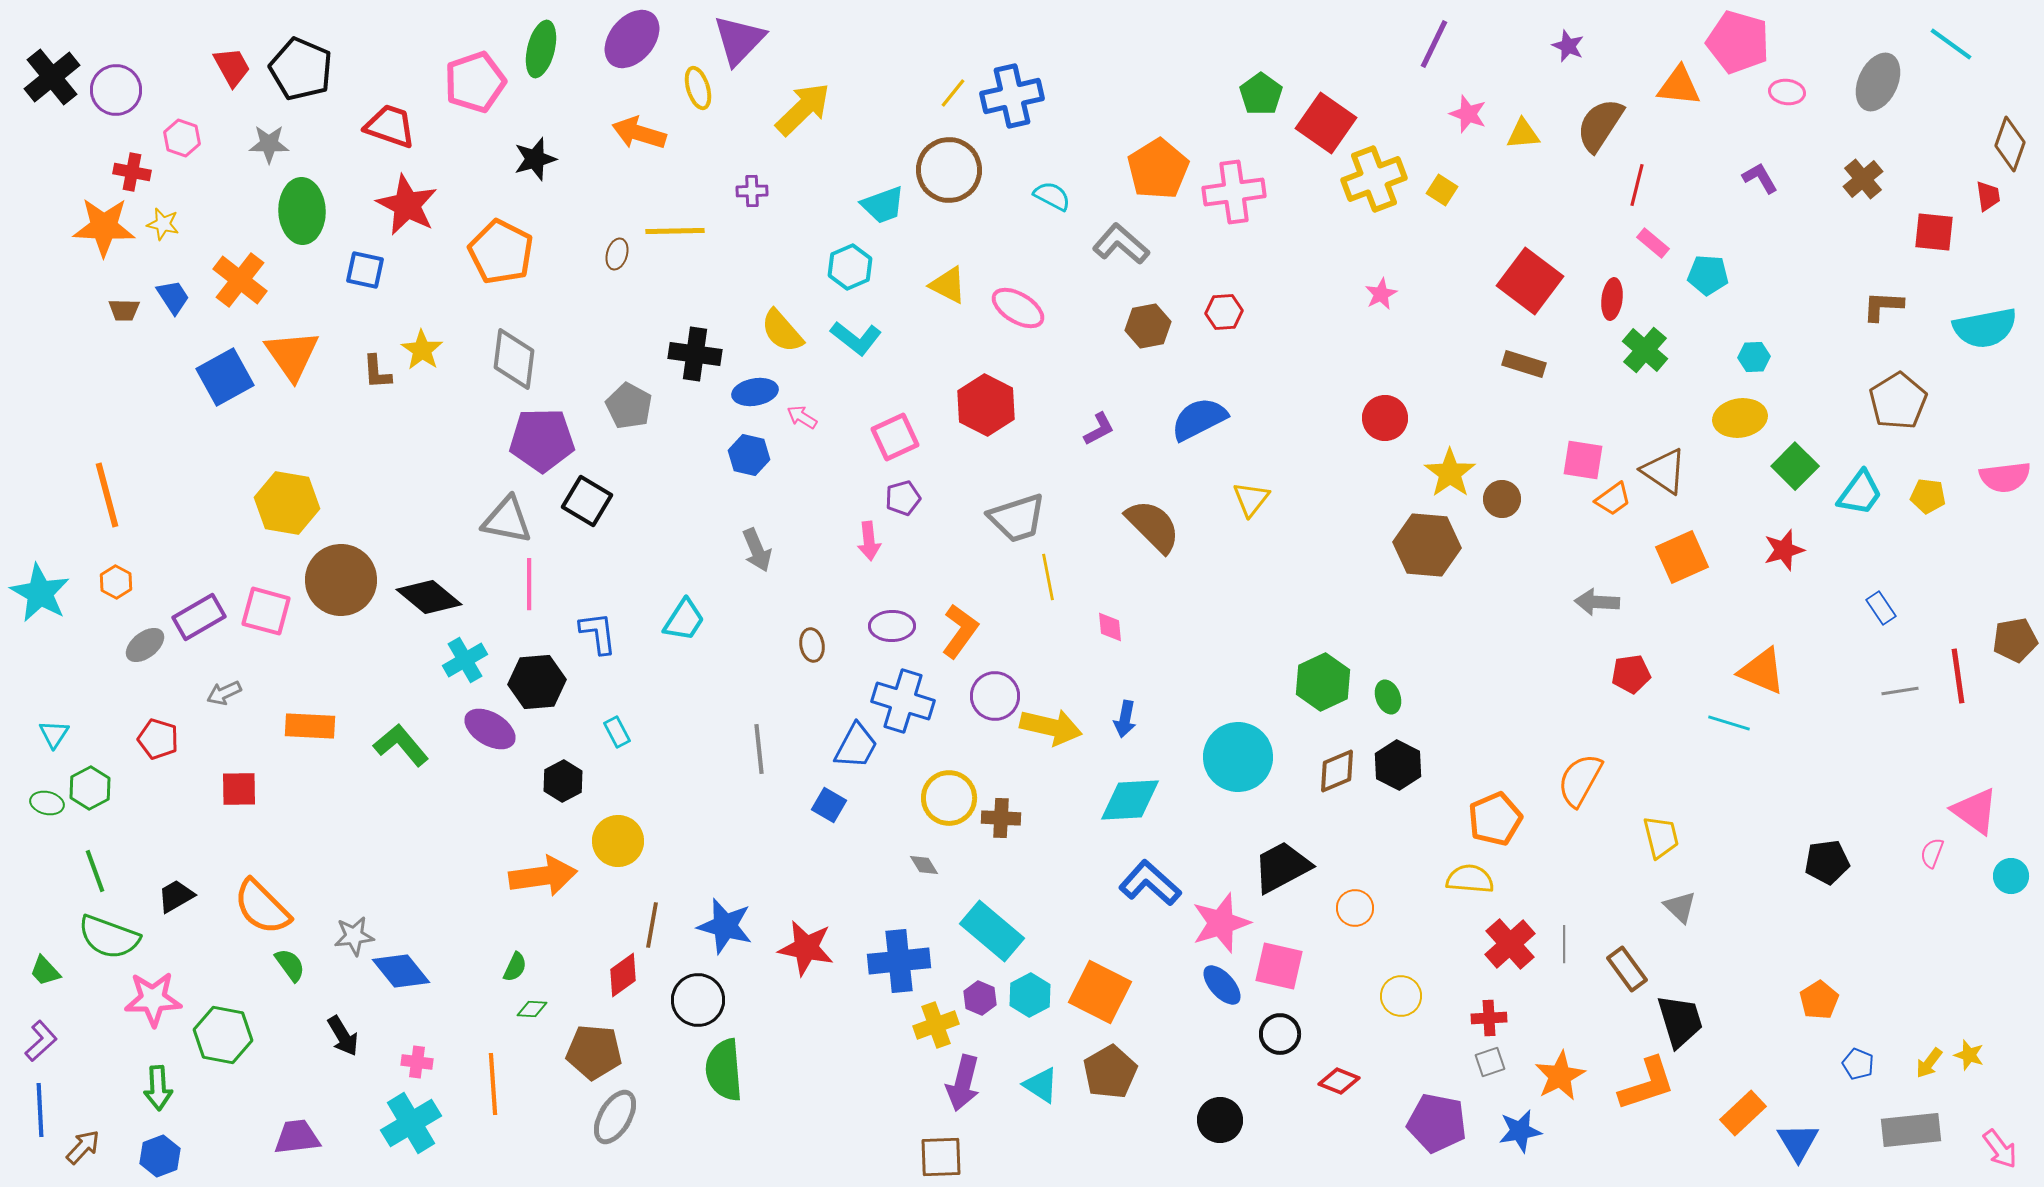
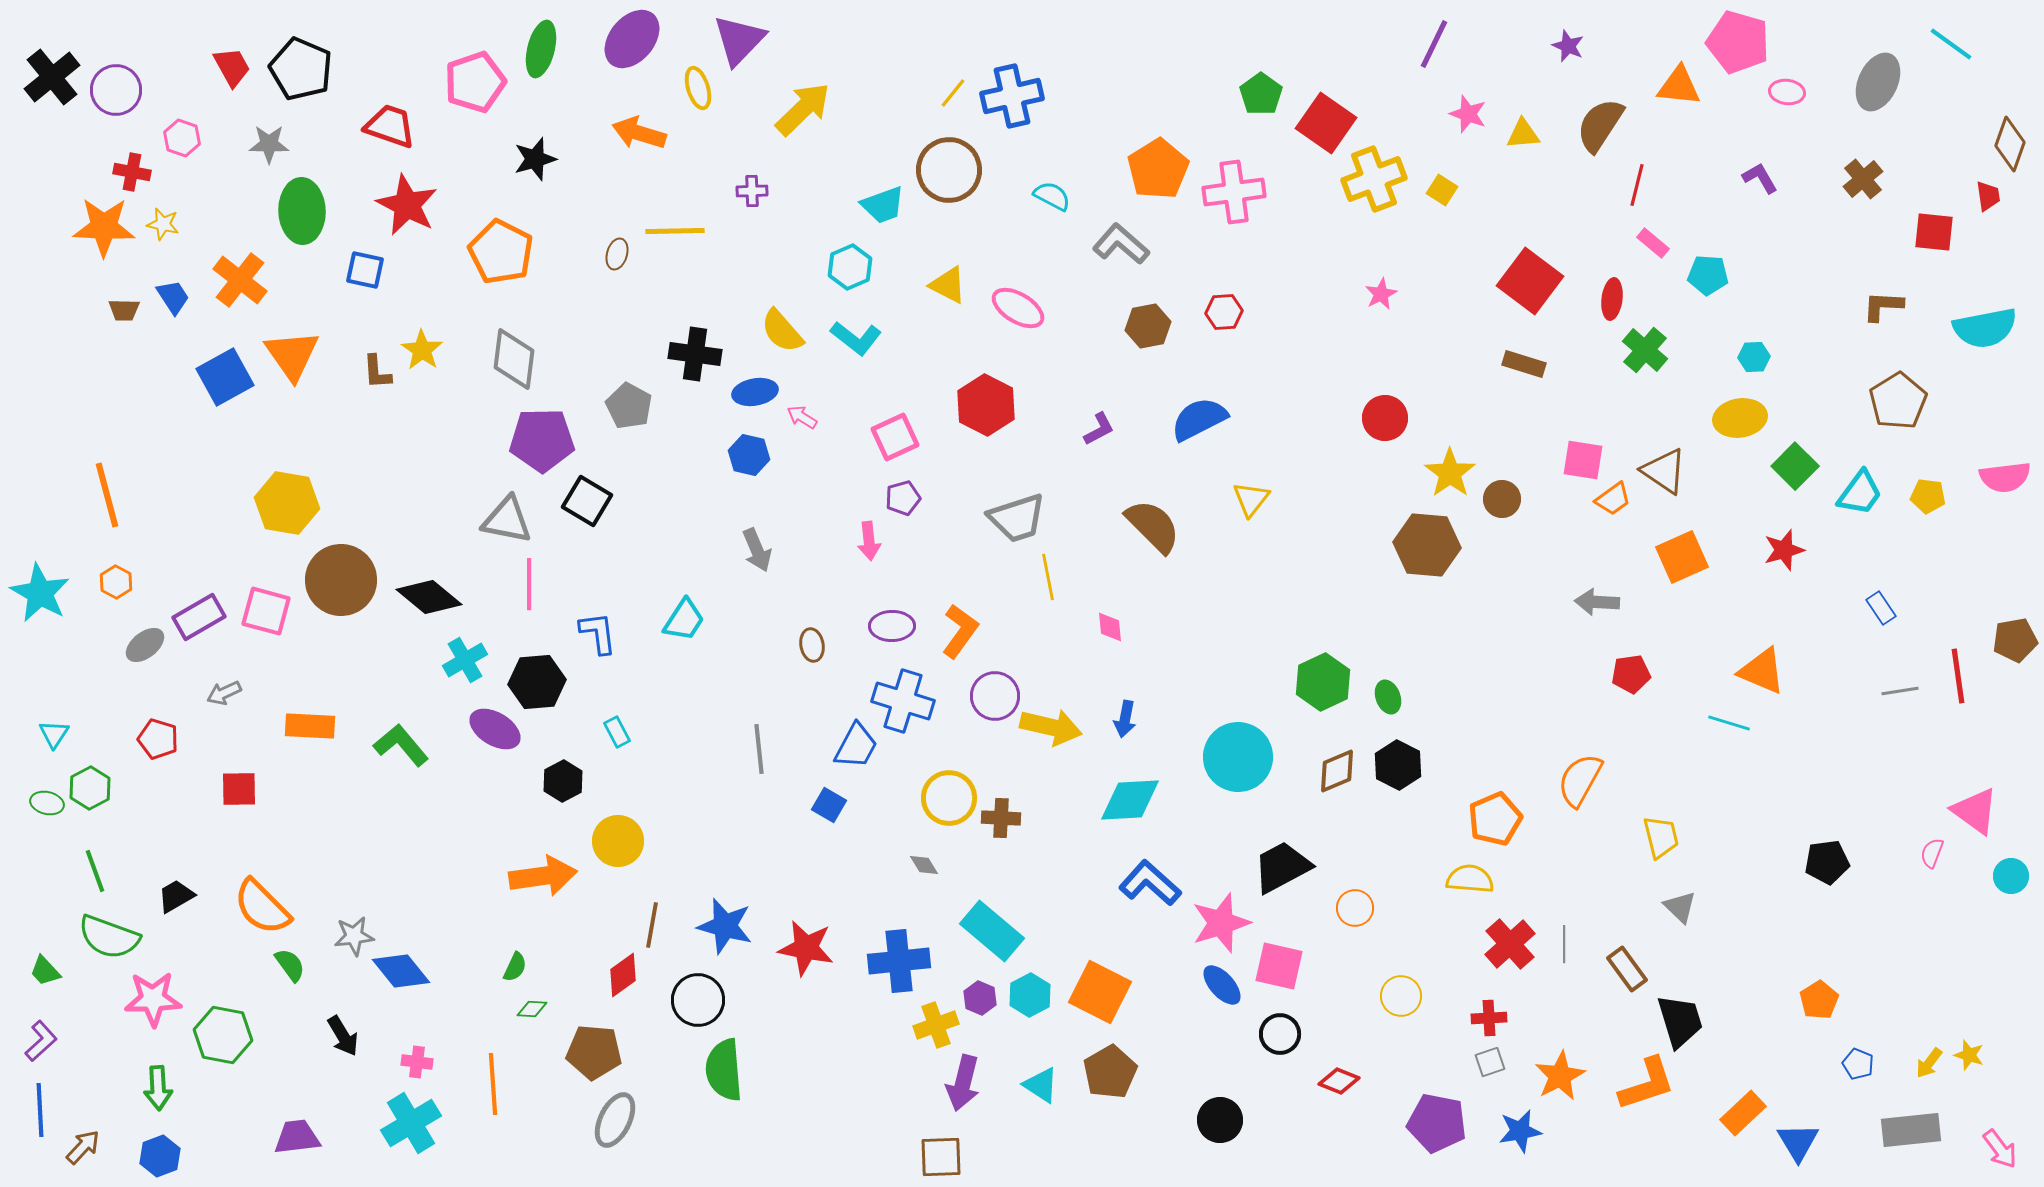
purple ellipse at (490, 729): moved 5 px right
gray ellipse at (615, 1117): moved 3 px down; rotated 4 degrees counterclockwise
